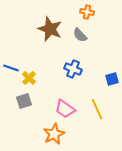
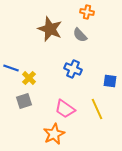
blue square: moved 2 px left, 2 px down; rotated 24 degrees clockwise
